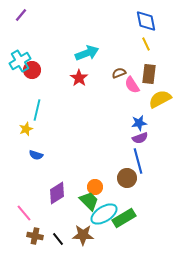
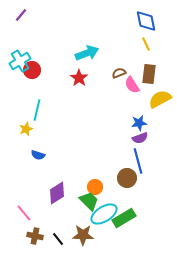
blue semicircle: moved 2 px right
